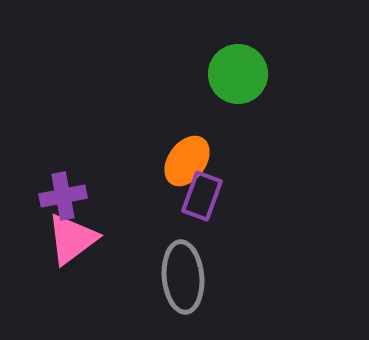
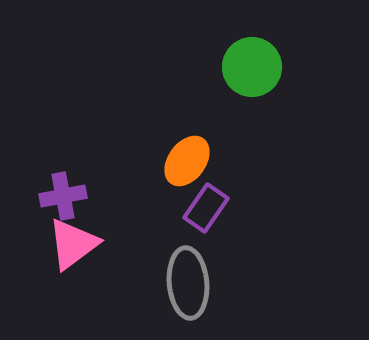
green circle: moved 14 px right, 7 px up
purple rectangle: moved 4 px right, 12 px down; rotated 15 degrees clockwise
pink triangle: moved 1 px right, 5 px down
gray ellipse: moved 5 px right, 6 px down
